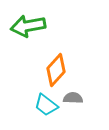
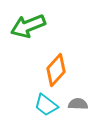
green arrow: rotated 12 degrees counterclockwise
gray semicircle: moved 5 px right, 6 px down
